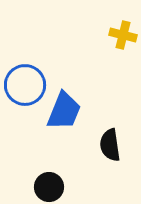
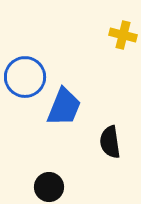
blue circle: moved 8 px up
blue trapezoid: moved 4 px up
black semicircle: moved 3 px up
